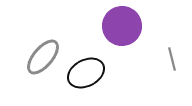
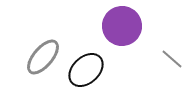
gray line: rotated 35 degrees counterclockwise
black ellipse: moved 3 px up; rotated 15 degrees counterclockwise
